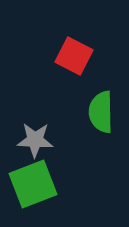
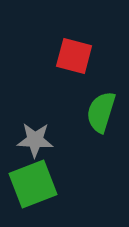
red square: rotated 12 degrees counterclockwise
green semicircle: rotated 18 degrees clockwise
